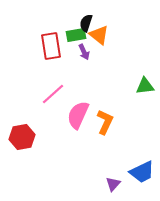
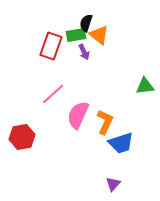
red rectangle: rotated 28 degrees clockwise
blue trapezoid: moved 21 px left, 29 px up; rotated 8 degrees clockwise
